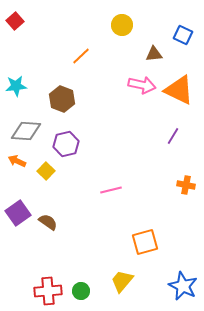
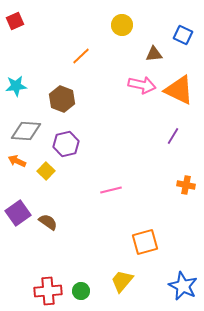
red square: rotated 18 degrees clockwise
